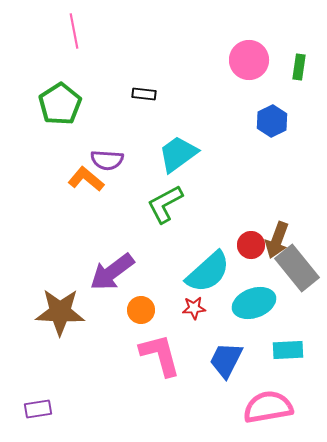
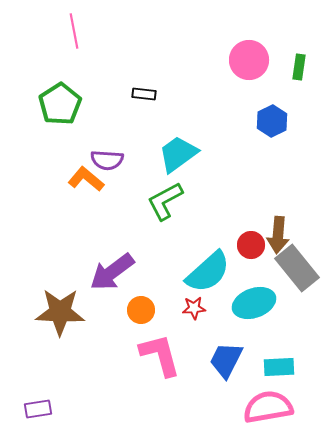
green L-shape: moved 3 px up
brown arrow: moved 1 px right, 5 px up; rotated 15 degrees counterclockwise
cyan rectangle: moved 9 px left, 17 px down
